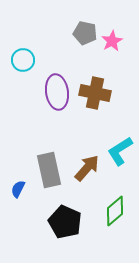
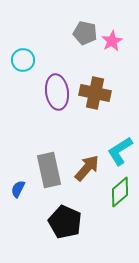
green diamond: moved 5 px right, 19 px up
